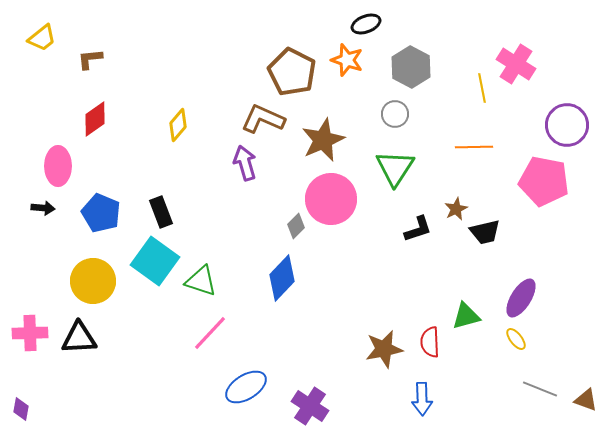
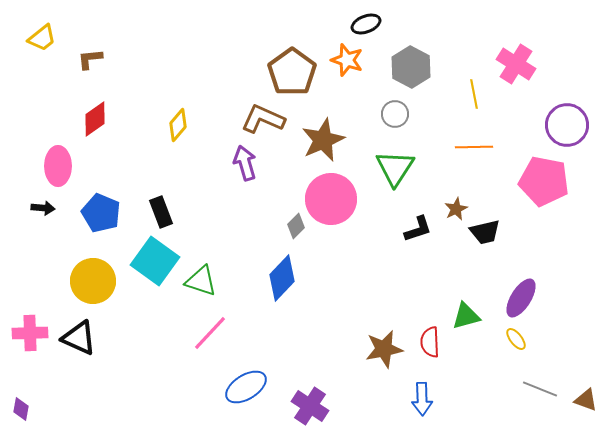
brown pentagon at (292, 72): rotated 9 degrees clockwise
yellow line at (482, 88): moved 8 px left, 6 px down
black triangle at (79, 338): rotated 27 degrees clockwise
